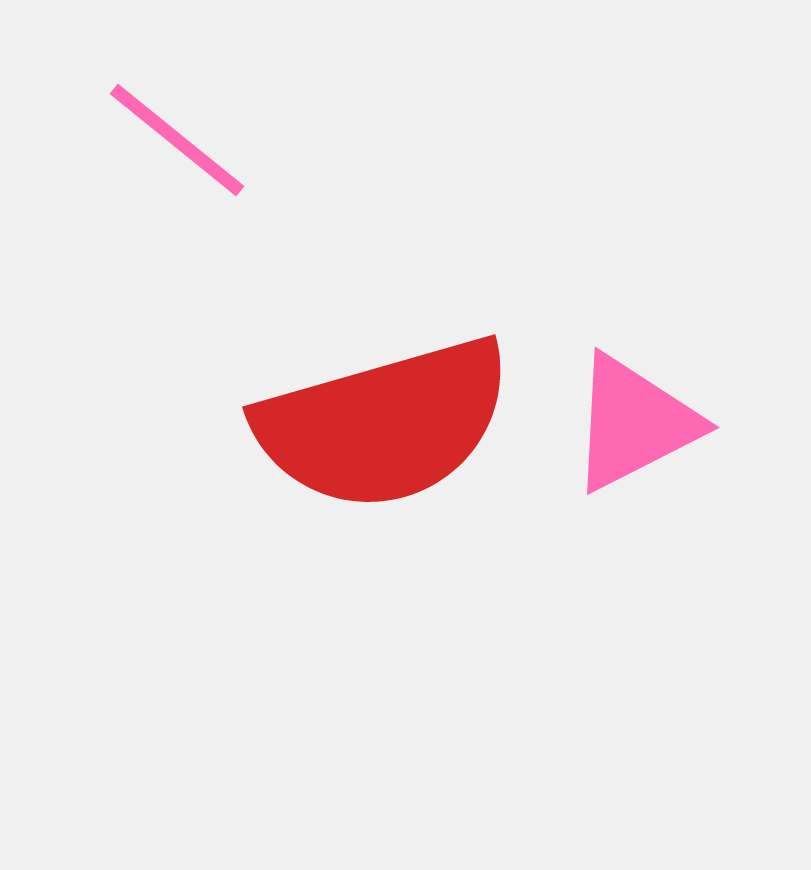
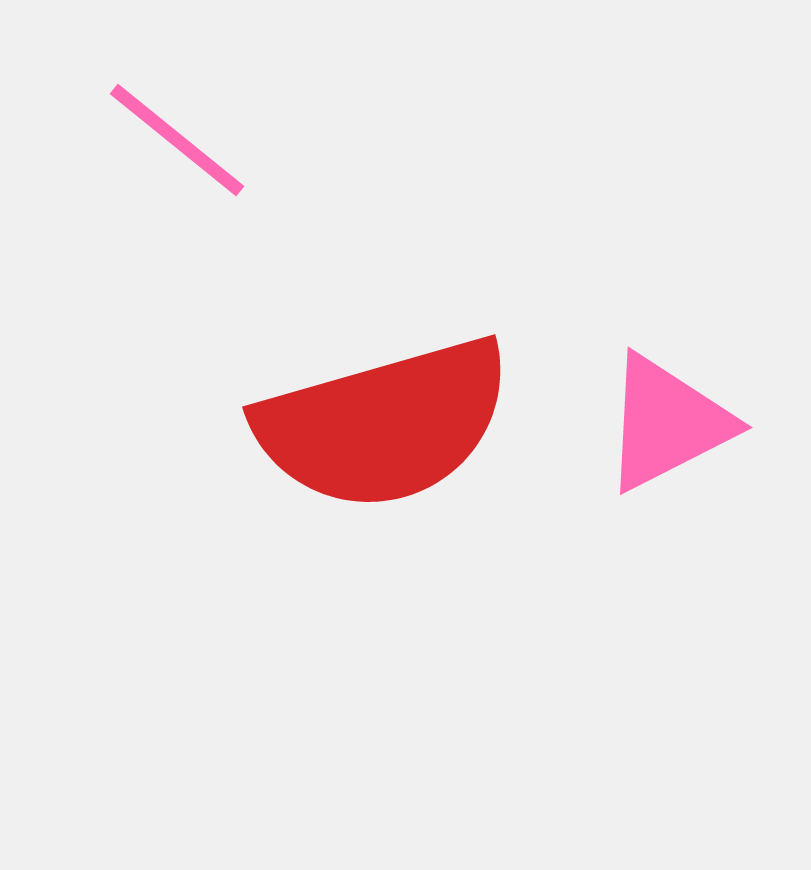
pink triangle: moved 33 px right
